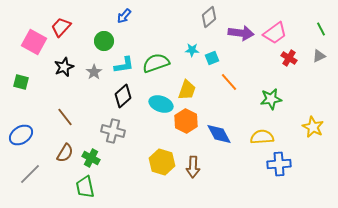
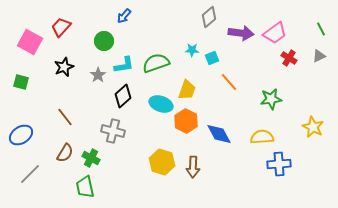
pink square: moved 4 px left
gray star: moved 4 px right, 3 px down
